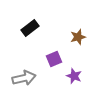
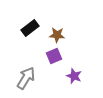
brown star: moved 21 px left, 2 px up; rotated 21 degrees clockwise
purple square: moved 3 px up
gray arrow: moved 2 px right; rotated 45 degrees counterclockwise
